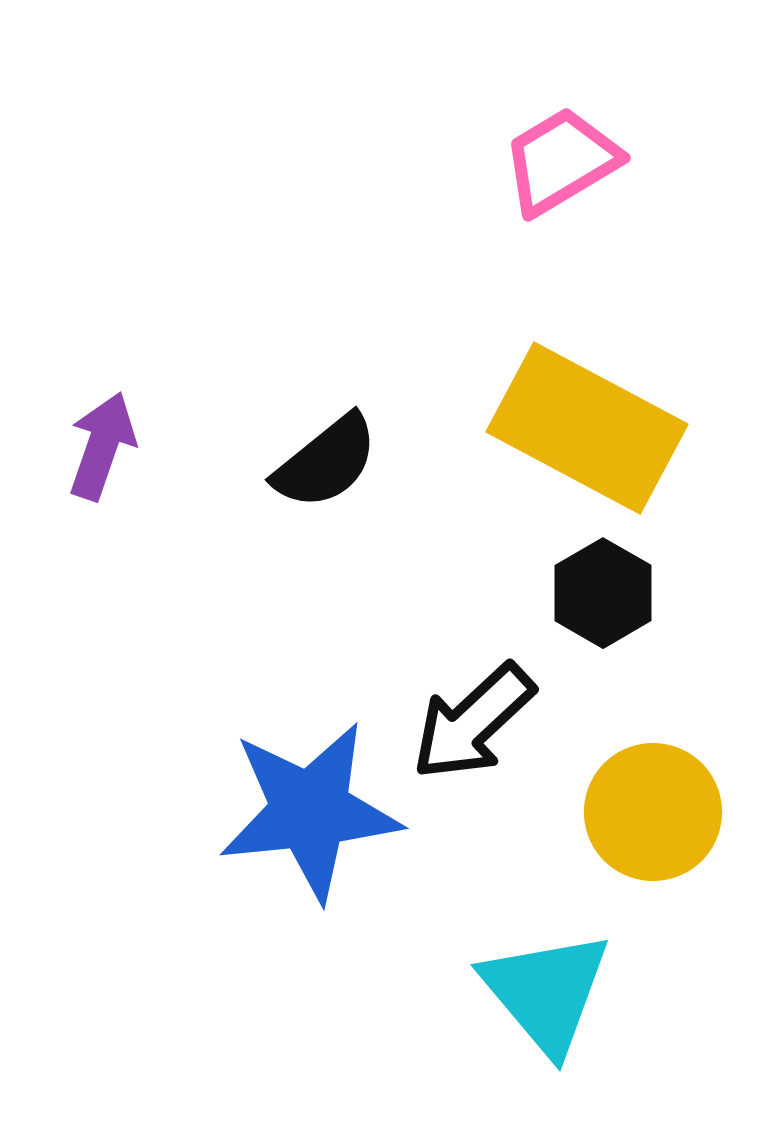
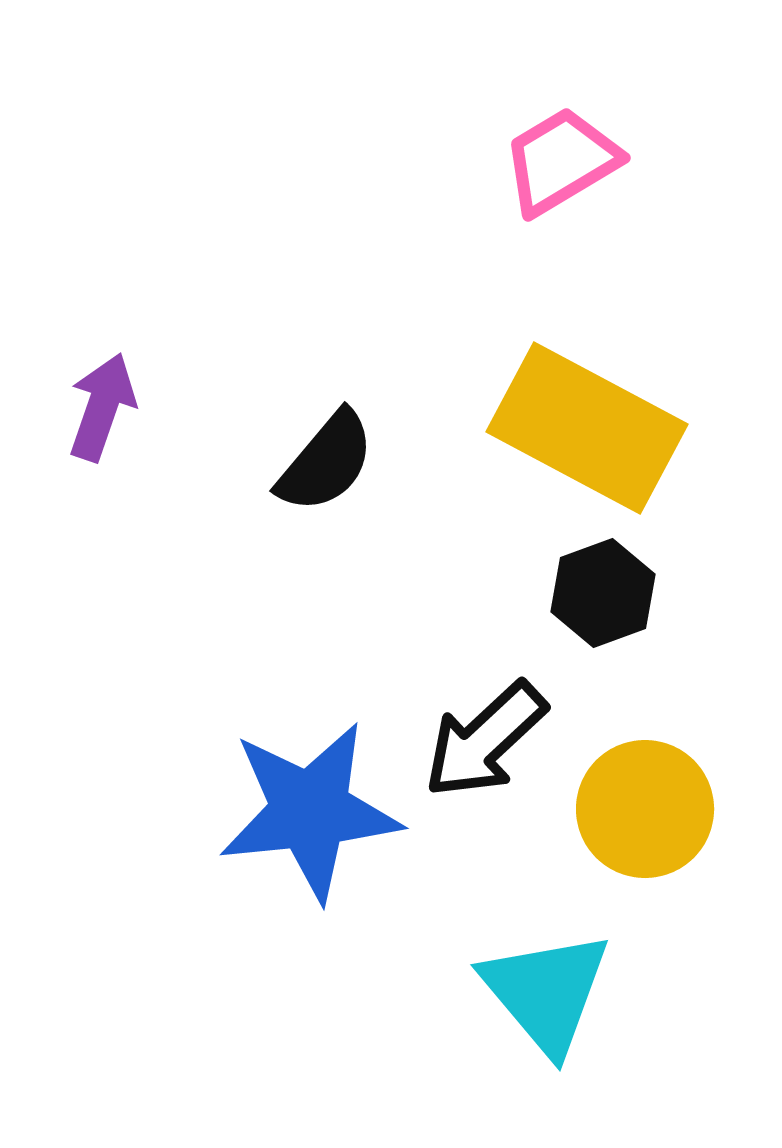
purple arrow: moved 39 px up
black semicircle: rotated 11 degrees counterclockwise
black hexagon: rotated 10 degrees clockwise
black arrow: moved 12 px right, 18 px down
yellow circle: moved 8 px left, 3 px up
